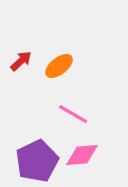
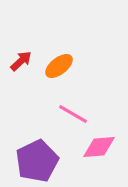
pink diamond: moved 17 px right, 8 px up
